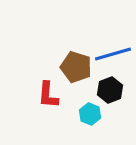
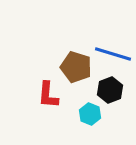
blue line: rotated 33 degrees clockwise
